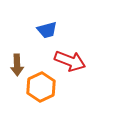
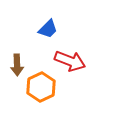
blue trapezoid: moved 1 px right, 1 px up; rotated 30 degrees counterclockwise
